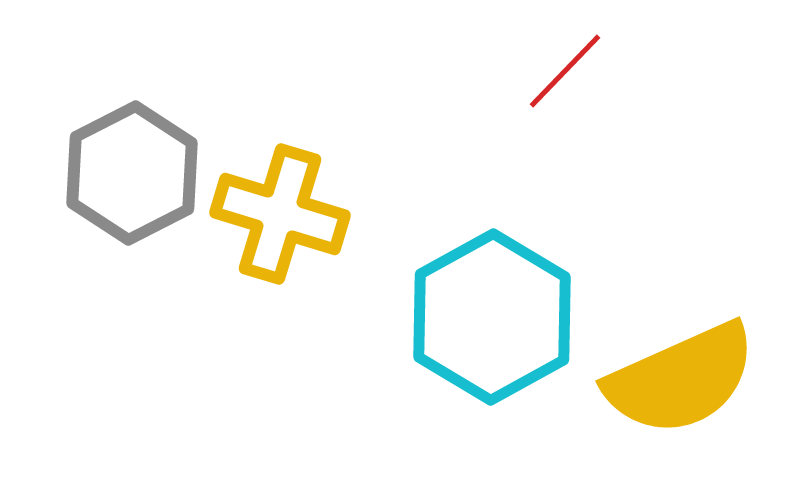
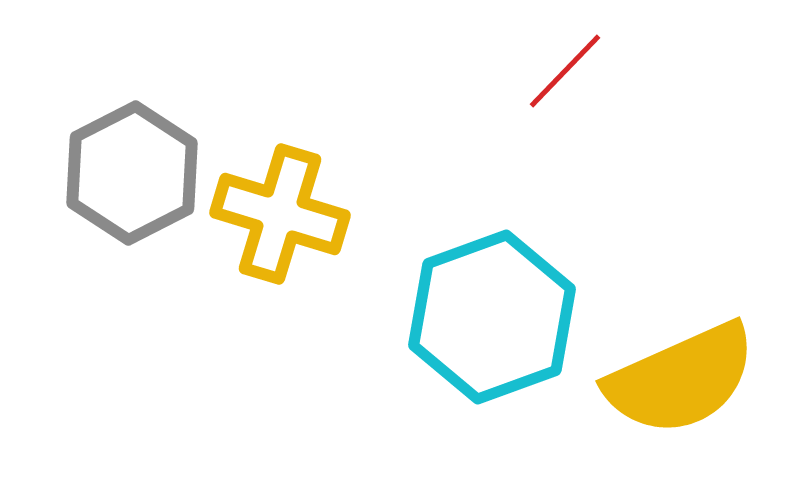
cyan hexagon: rotated 9 degrees clockwise
